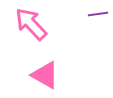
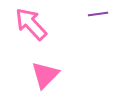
pink triangle: rotated 44 degrees clockwise
